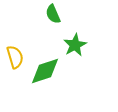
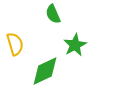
yellow semicircle: moved 13 px up
green diamond: rotated 8 degrees counterclockwise
